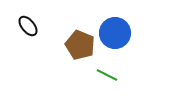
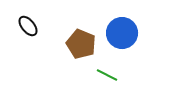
blue circle: moved 7 px right
brown pentagon: moved 1 px right, 1 px up
